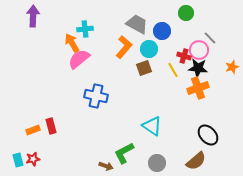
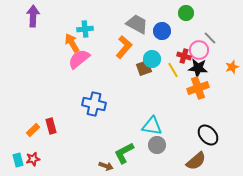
cyan circle: moved 3 px right, 10 px down
blue cross: moved 2 px left, 8 px down
cyan triangle: rotated 25 degrees counterclockwise
orange rectangle: rotated 24 degrees counterclockwise
gray circle: moved 18 px up
